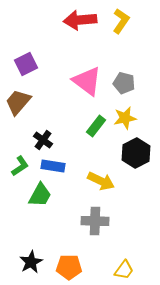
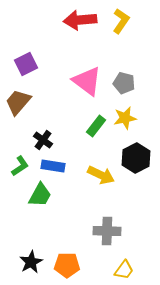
black hexagon: moved 5 px down
yellow arrow: moved 6 px up
gray cross: moved 12 px right, 10 px down
orange pentagon: moved 2 px left, 2 px up
